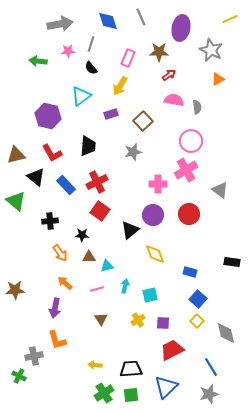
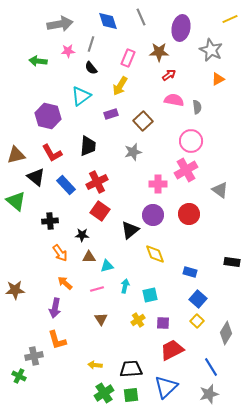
gray diamond at (226, 333): rotated 45 degrees clockwise
